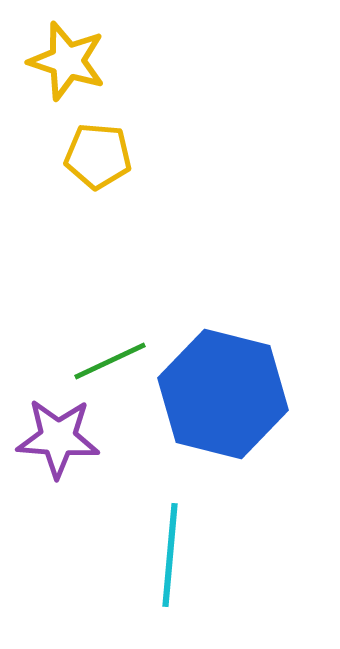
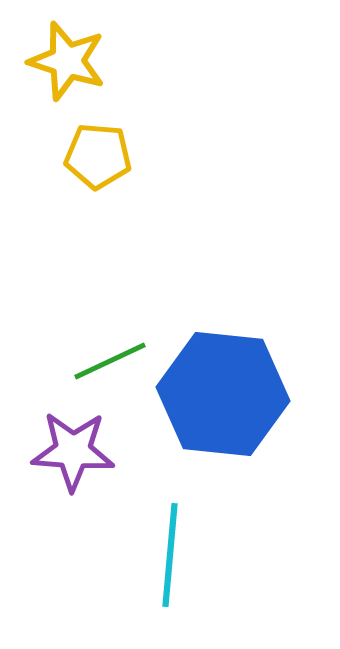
blue hexagon: rotated 8 degrees counterclockwise
purple star: moved 15 px right, 13 px down
